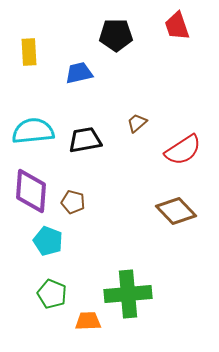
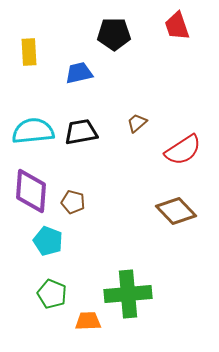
black pentagon: moved 2 px left, 1 px up
black trapezoid: moved 4 px left, 8 px up
